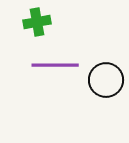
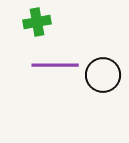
black circle: moved 3 px left, 5 px up
